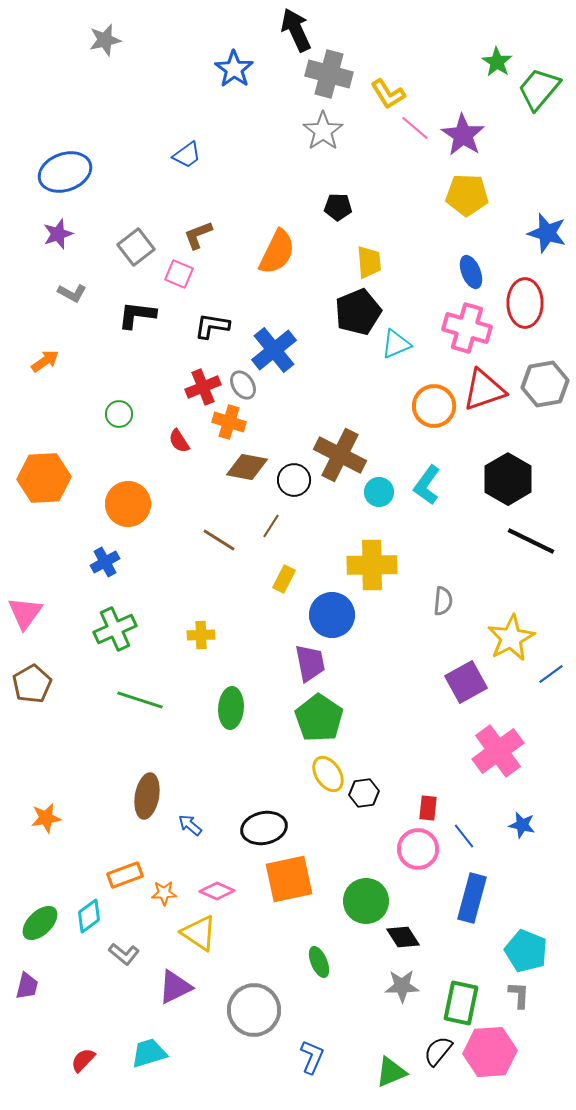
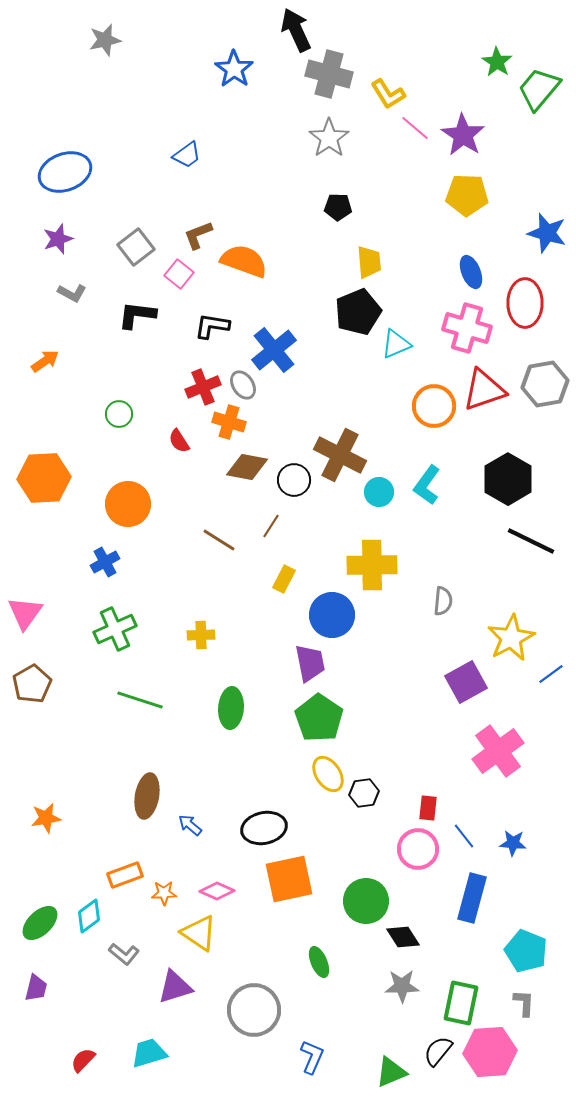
gray star at (323, 131): moved 6 px right, 7 px down
purple star at (58, 234): moved 5 px down
orange semicircle at (277, 252): moved 33 px left, 9 px down; rotated 96 degrees counterclockwise
pink square at (179, 274): rotated 16 degrees clockwise
blue star at (522, 825): moved 9 px left, 18 px down; rotated 8 degrees counterclockwise
purple trapezoid at (27, 986): moved 9 px right, 2 px down
purple triangle at (175, 987): rotated 9 degrees clockwise
gray L-shape at (519, 995): moved 5 px right, 8 px down
